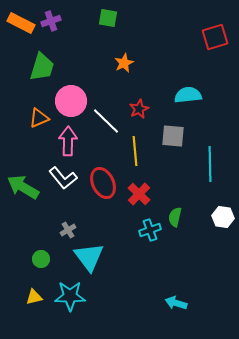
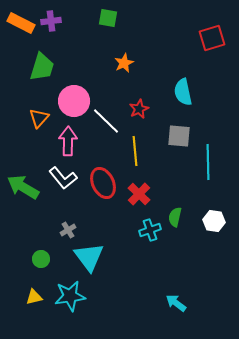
purple cross: rotated 12 degrees clockwise
red square: moved 3 px left, 1 px down
cyan semicircle: moved 5 px left, 3 px up; rotated 96 degrees counterclockwise
pink circle: moved 3 px right
orange triangle: rotated 25 degrees counterclockwise
gray square: moved 6 px right
cyan line: moved 2 px left, 2 px up
white hexagon: moved 9 px left, 4 px down
cyan star: rotated 8 degrees counterclockwise
cyan arrow: rotated 20 degrees clockwise
